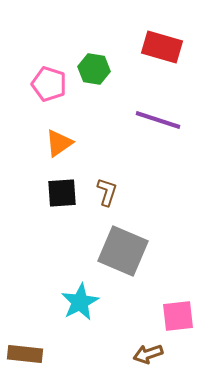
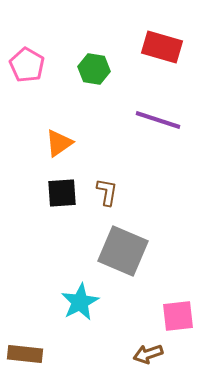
pink pentagon: moved 22 px left, 19 px up; rotated 12 degrees clockwise
brown L-shape: rotated 8 degrees counterclockwise
